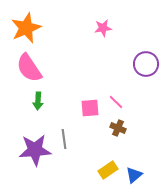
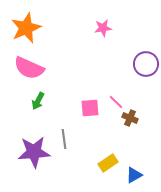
pink semicircle: rotated 32 degrees counterclockwise
green arrow: rotated 24 degrees clockwise
brown cross: moved 12 px right, 10 px up
purple star: moved 1 px left, 2 px down
yellow rectangle: moved 7 px up
blue triangle: rotated 12 degrees clockwise
